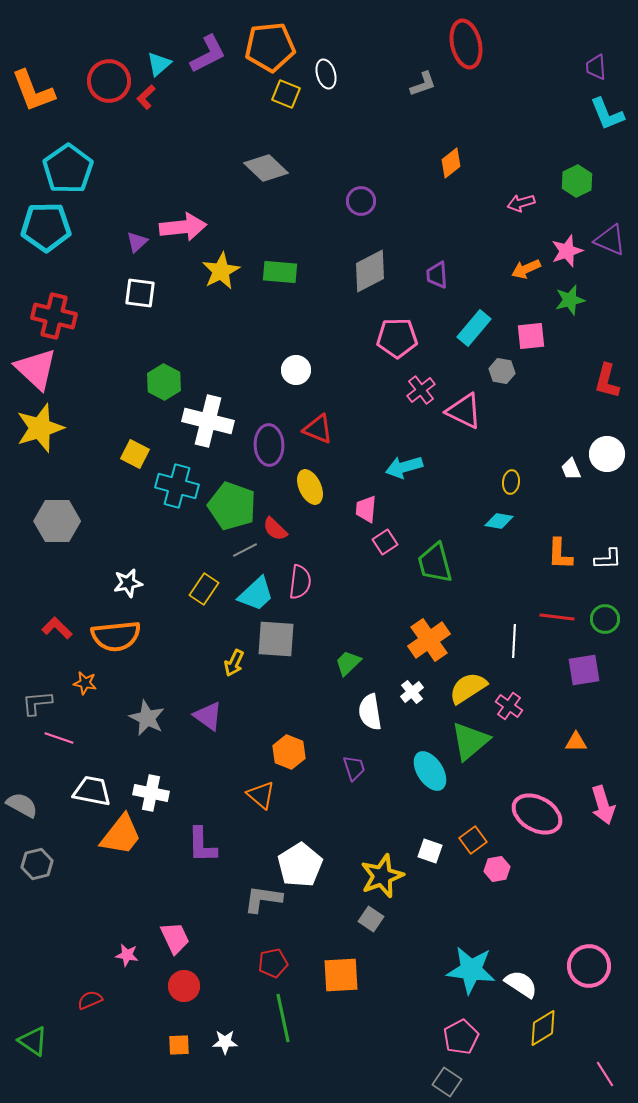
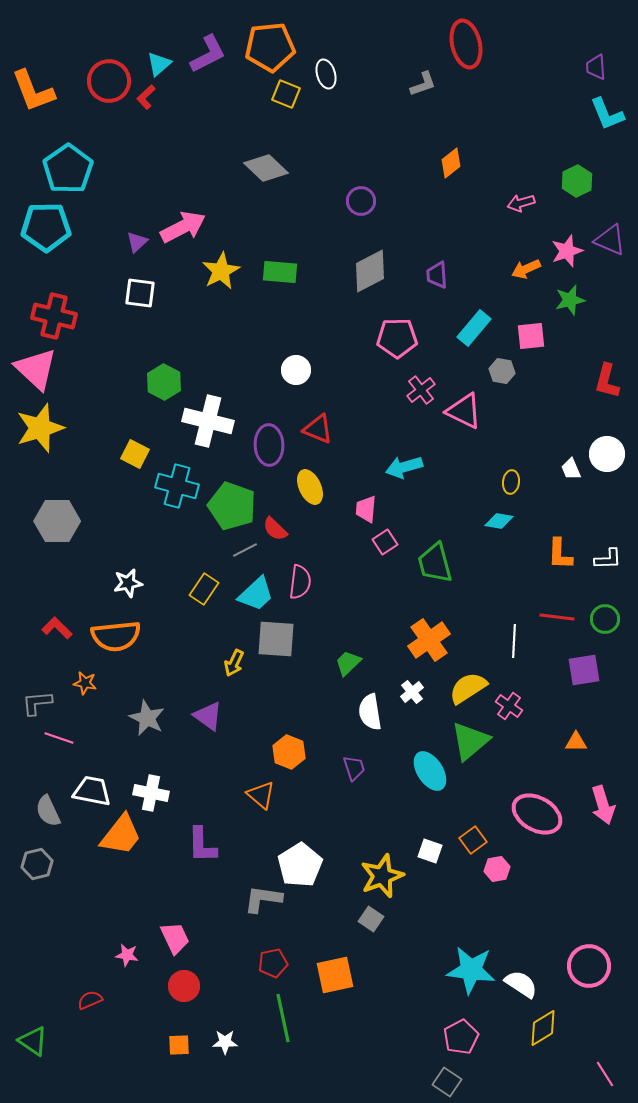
pink arrow at (183, 227): rotated 21 degrees counterclockwise
gray semicircle at (22, 805): moved 26 px right, 6 px down; rotated 144 degrees counterclockwise
orange square at (341, 975): moved 6 px left; rotated 9 degrees counterclockwise
